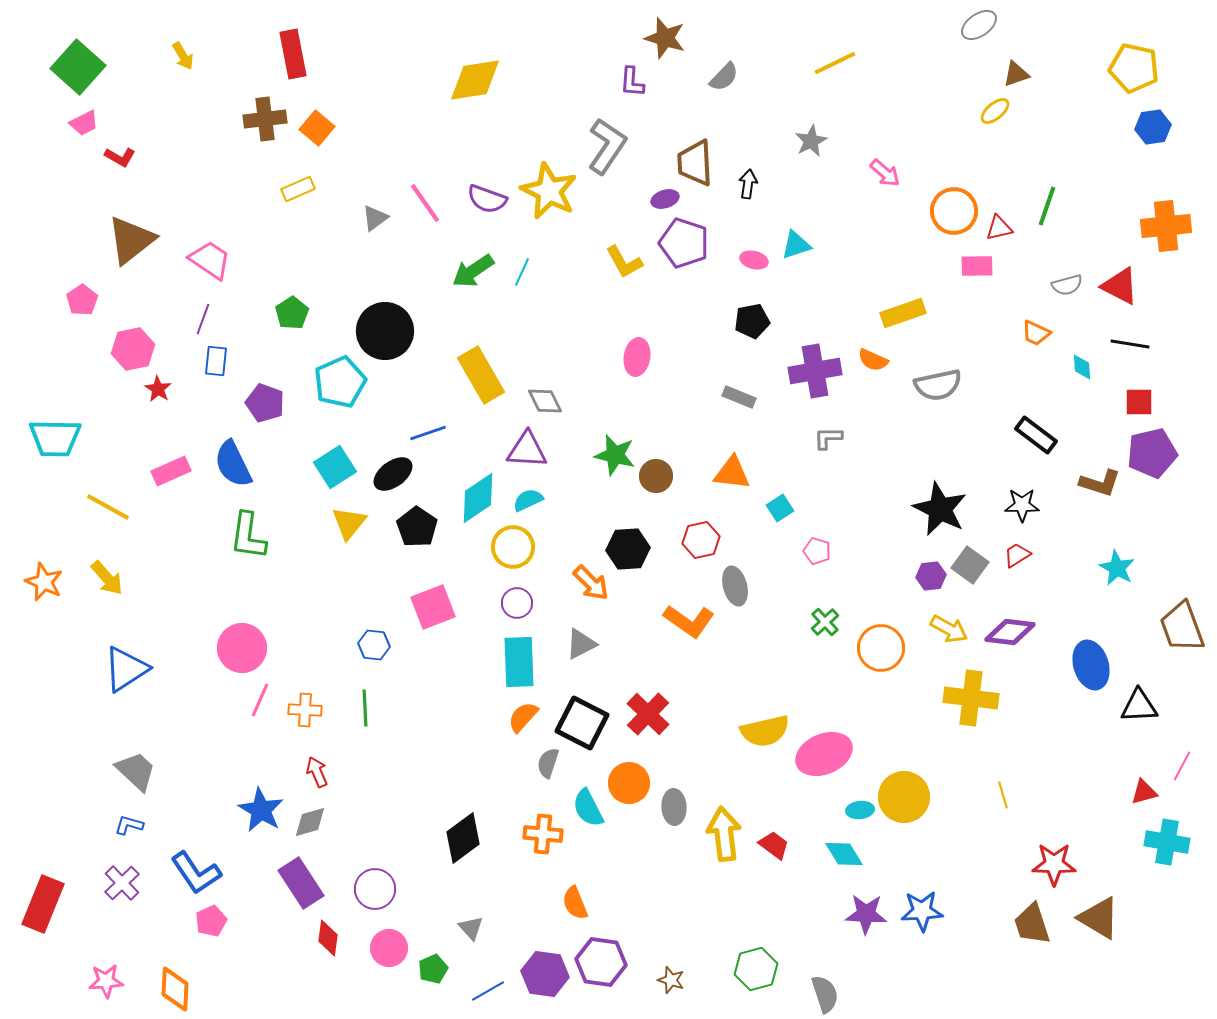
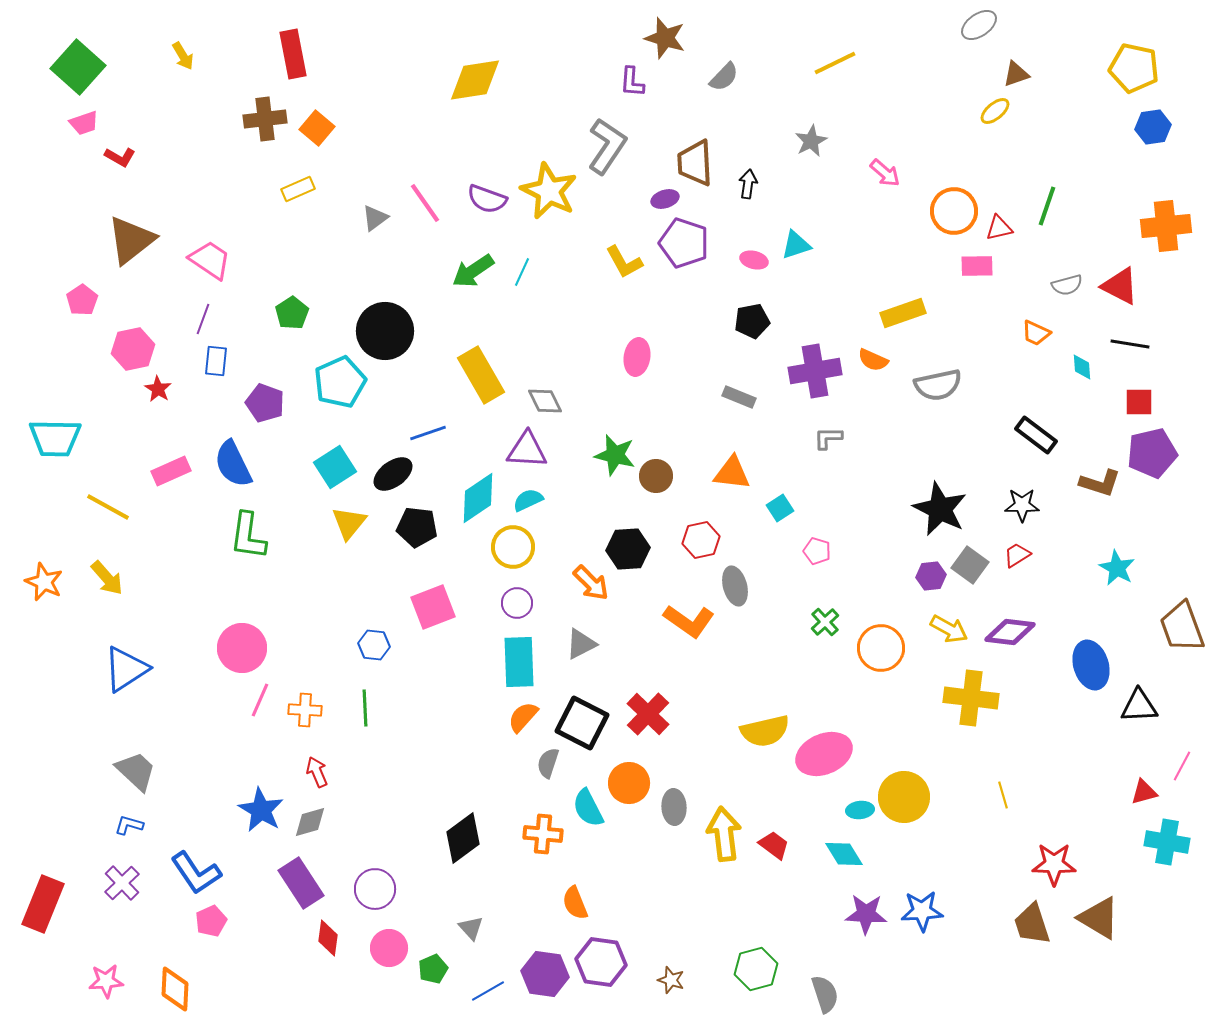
pink trapezoid at (84, 123): rotated 8 degrees clockwise
black pentagon at (417, 527): rotated 27 degrees counterclockwise
